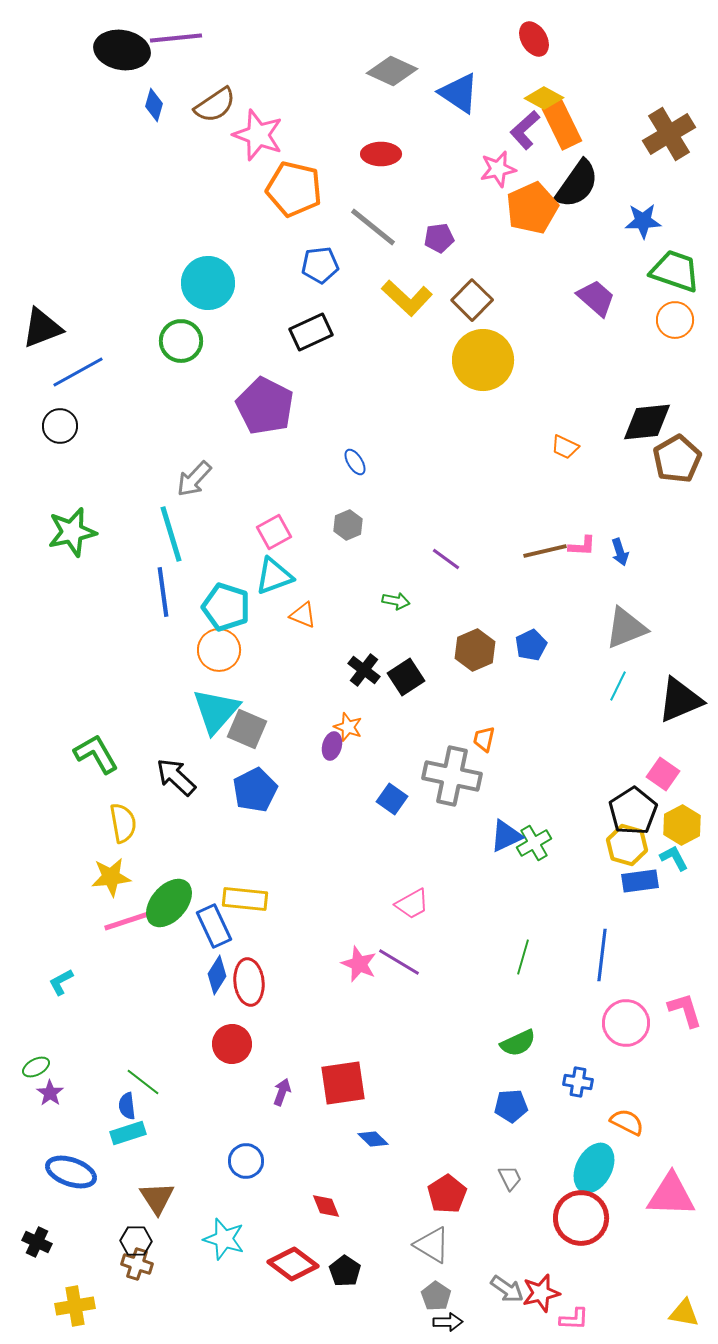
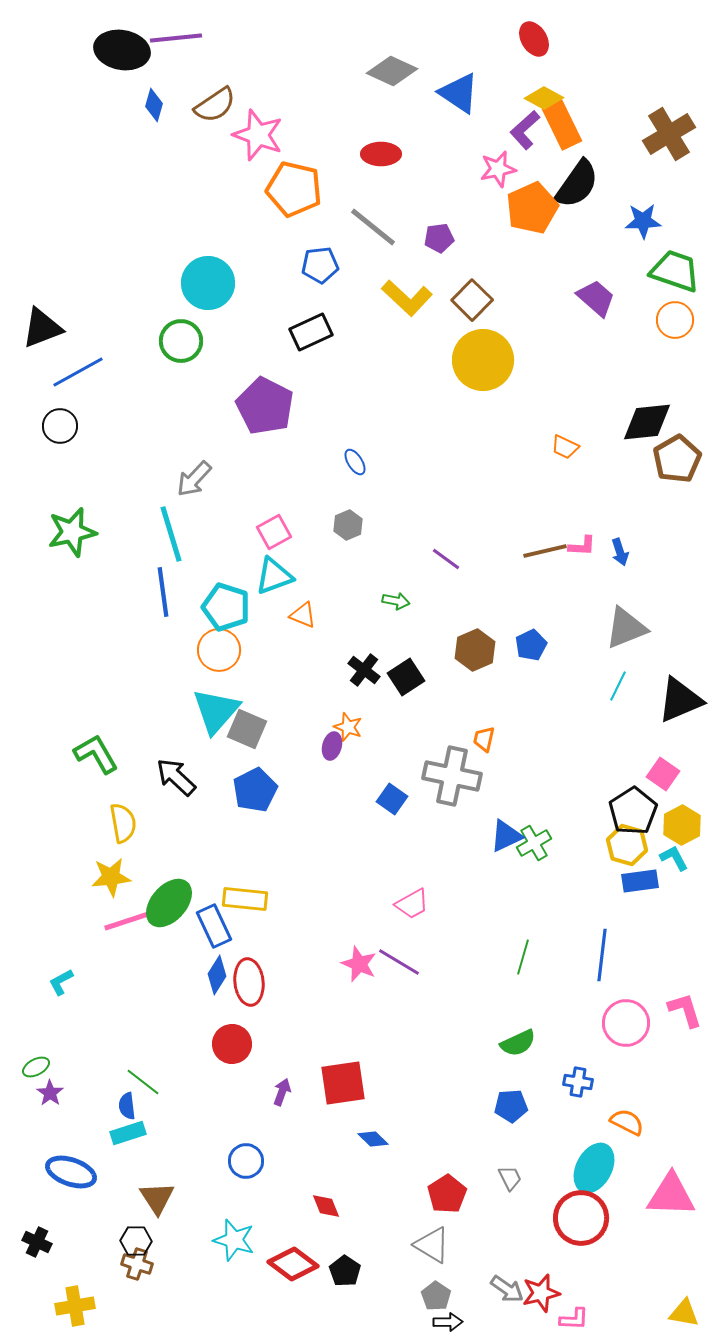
cyan star at (224, 1239): moved 10 px right, 1 px down
